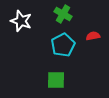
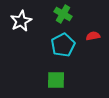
white star: rotated 25 degrees clockwise
